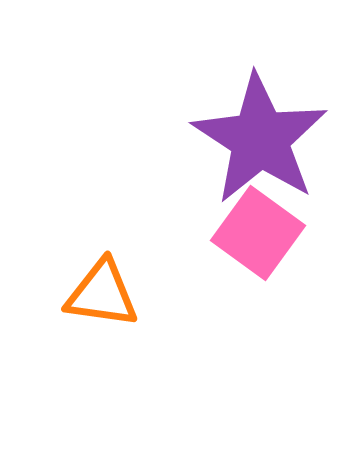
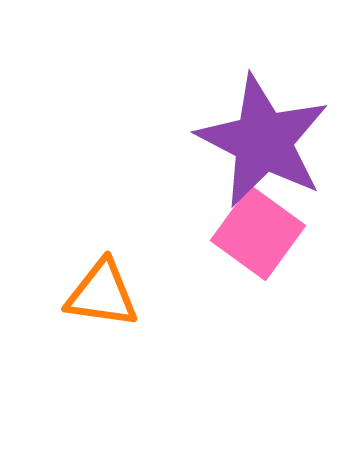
purple star: moved 3 px right, 2 px down; rotated 6 degrees counterclockwise
